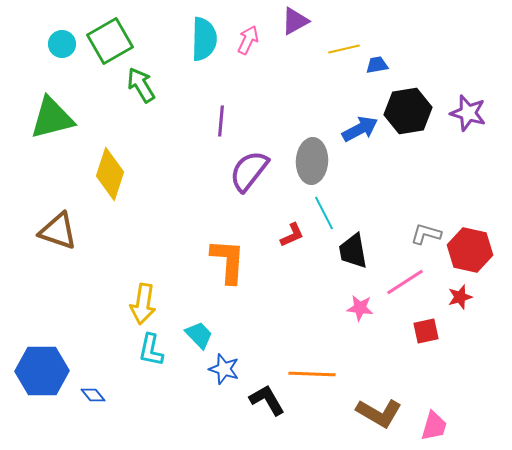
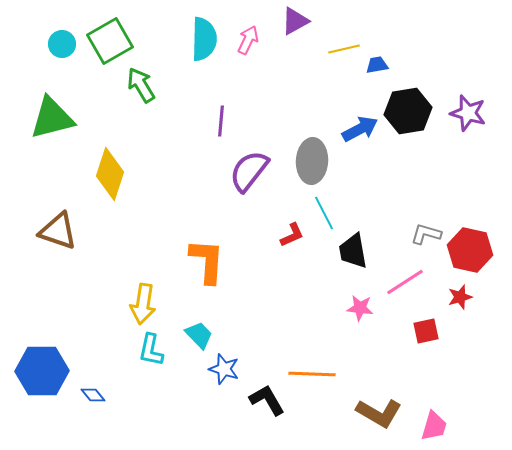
orange L-shape: moved 21 px left
